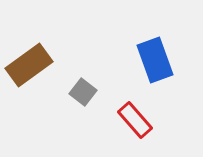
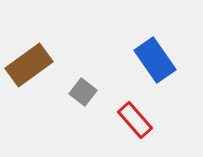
blue rectangle: rotated 15 degrees counterclockwise
